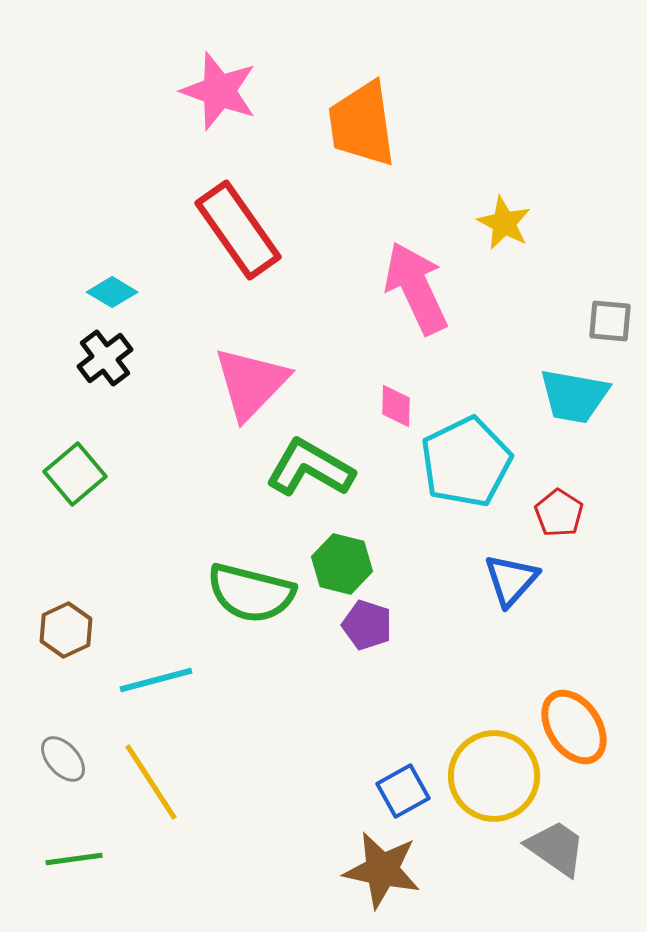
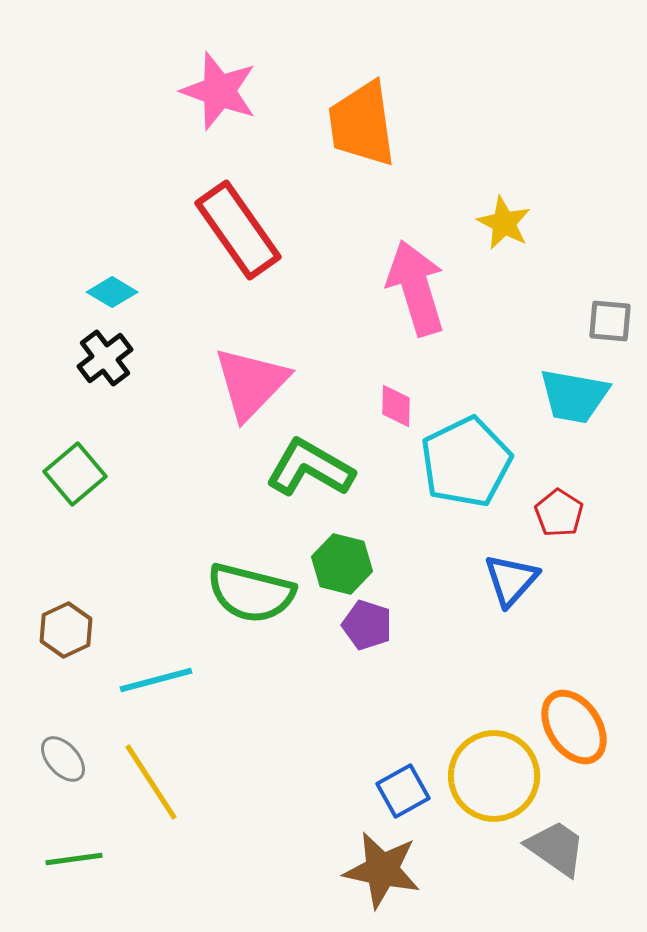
pink arrow: rotated 8 degrees clockwise
